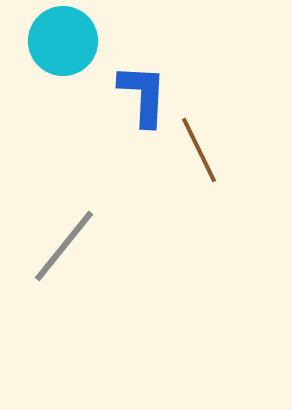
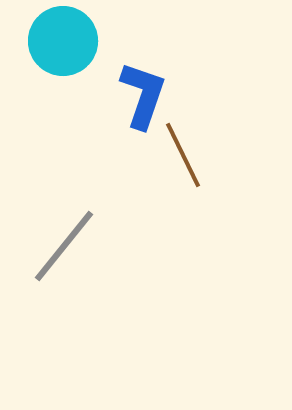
blue L-shape: rotated 16 degrees clockwise
brown line: moved 16 px left, 5 px down
